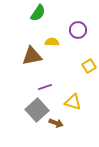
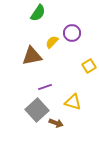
purple circle: moved 6 px left, 3 px down
yellow semicircle: rotated 48 degrees counterclockwise
